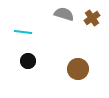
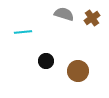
cyan line: rotated 12 degrees counterclockwise
black circle: moved 18 px right
brown circle: moved 2 px down
